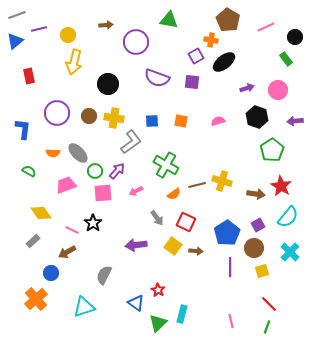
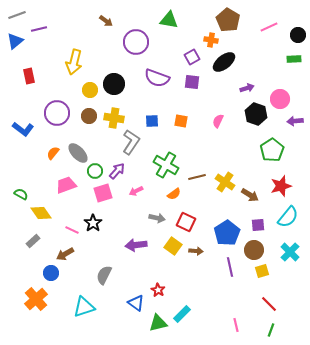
brown arrow at (106, 25): moved 4 px up; rotated 40 degrees clockwise
pink line at (266, 27): moved 3 px right
yellow circle at (68, 35): moved 22 px right, 55 px down
black circle at (295, 37): moved 3 px right, 2 px up
purple square at (196, 56): moved 4 px left, 1 px down
green rectangle at (286, 59): moved 8 px right; rotated 56 degrees counterclockwise
black circle at (108, 84): moved 6 px right
pink circle at (278, 90): moved 2 px right, 9 px down
black hexagon at (257, 117): moved 1 px left, 3 px up
pink semicircle at (218, 121): rotated 48 degrees counterclockwise
blue L-shape at (23, 129): rotated 120 degrees clockwise
gray L-shape at (131, 142): rotated 20 degrees counterclockwise
orange semicircle at (53, 153): rotated 128 degrees clockwise
green semicircle at (29, 171): moved 8 px left, 23 px down
yellow cross at (222, 181): moved 3 px right, 1 px down; rotated 18 degrees clockwise
brown line at (197, 185): moved 8 px up
red star at (281, 186): rotated 25 degrees clockwise
pink square at (103, 193): rotated 12 degrees counterclockwise
brown arrow at (256, 194): moved 6 px left, 1 px down; rotated 24 degrees clockwise
gray arrow at (157, 218): rotated 42 degrees counterclockwise
purple square at (258, 225): rotated 24 degrees clockwise
brown circle at (254, 248): moved 2 px down
brown arrow at (67, 252): moved 2 px left, 2 px down
purple line at (230, 267): rotated 12 degrees counterclockwise
cyan rectangle at (182, 314): rotated 30 degrees clockwise
pink line at (231, 321): moved 5 px right, 4 px down
green triangle at (158, 323): rotated 30 degrees clockwise
green line at (267, 327): moved 4 px right, 3 px down
